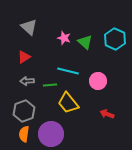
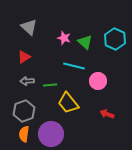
cyan line: moved 6 px right, 5 px up
